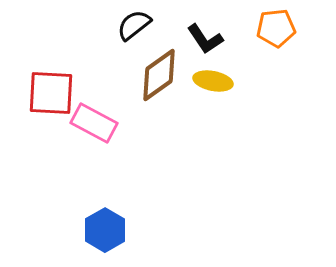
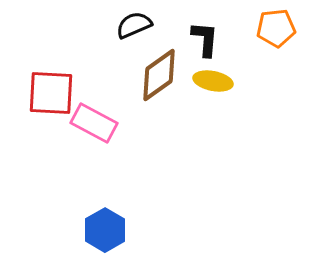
black semicircle: rotated 15 degrees clockwise
black L-shape: rotated 141 degrees counterclockwise
